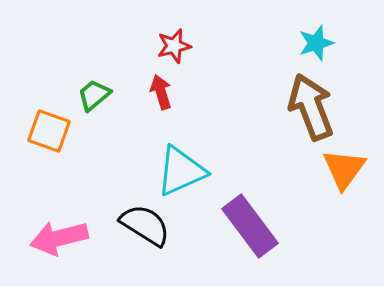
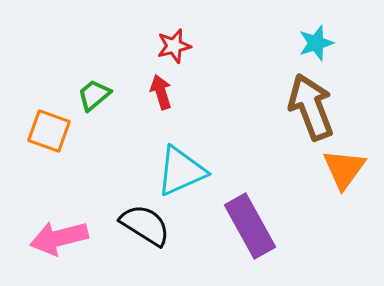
purple rectangle: rotated 8 degrees clockwise
